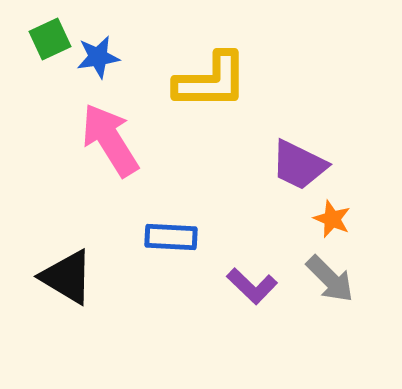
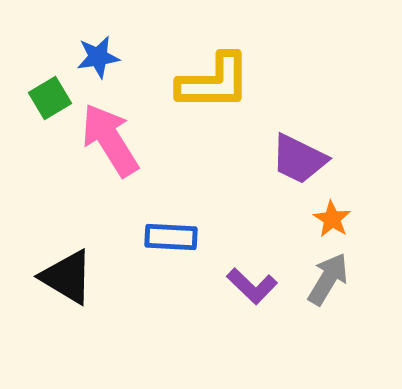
green square: moved 59 px down; rotated 6 degrees counterclockwise
yellow L-shape: moved 3 px right, 1 px down
purple trapezoid: moved 6 px up
orange star: rotated 9 degrees clockwise
gray arrow: moved 2 px left; rotated 104 degrees counterclockwise
